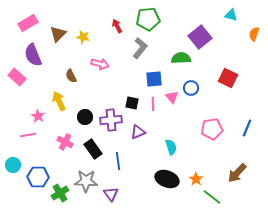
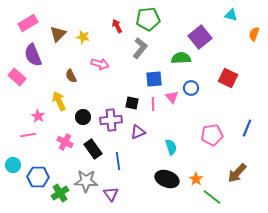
black circle at (85, 117): moved 2 px left
pink pentagon at (212, 129): moved 6 px down
